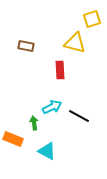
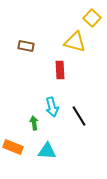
yellow square: moved 1 px up; rotated 30 degrees counterclockwise
yellow triangle: moved 1 px up
cyan arrow: rotated 102 degrees clockwise
black line: rotated 30 degrees clockwise
orange rectangle: moved 8 px down
cyan triangle: rotated 24 degrees counterclockwise
